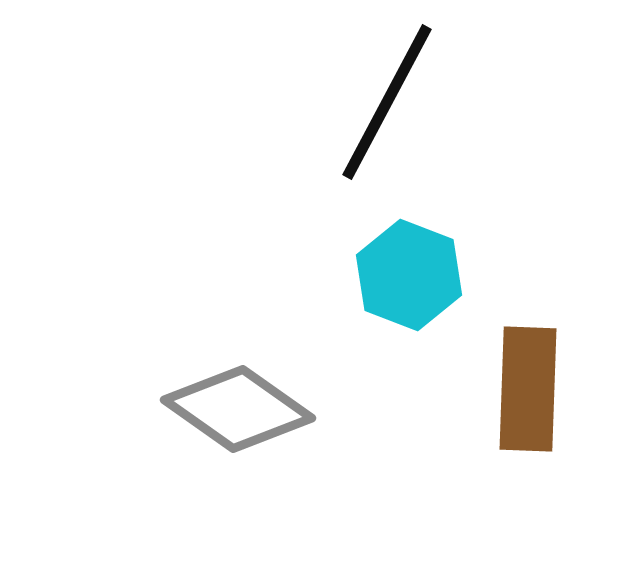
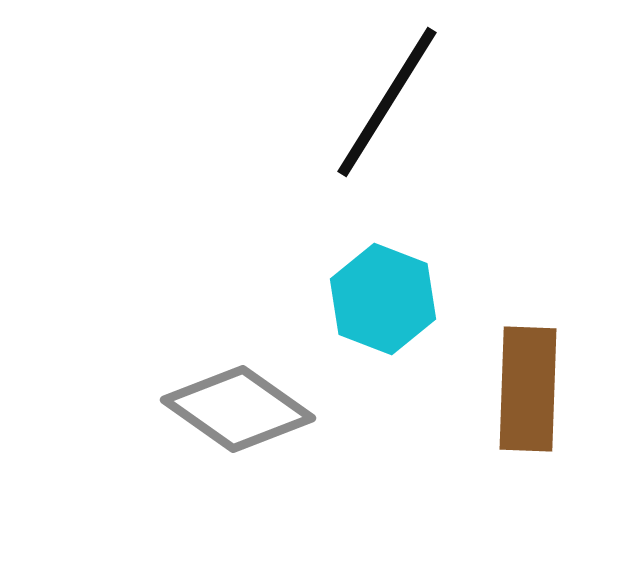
black line: rotated 4 degrees clockwise
cyan hexagon: moved 26 px left, 24 px down
